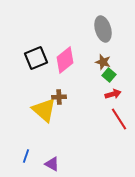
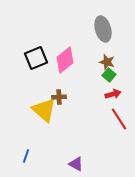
brown star: moved 4 px right
purple triangle: moved 24 px right
